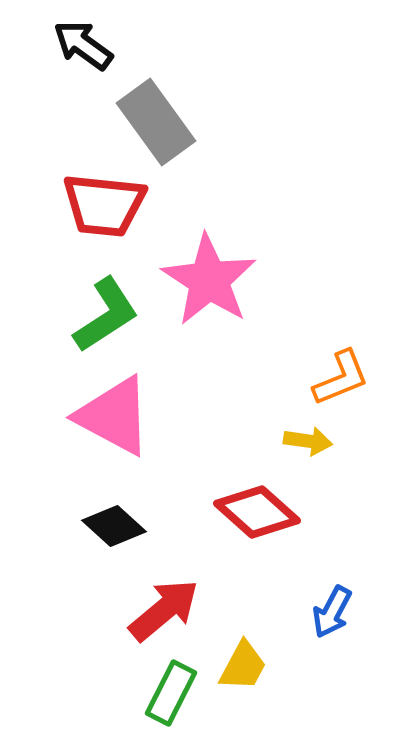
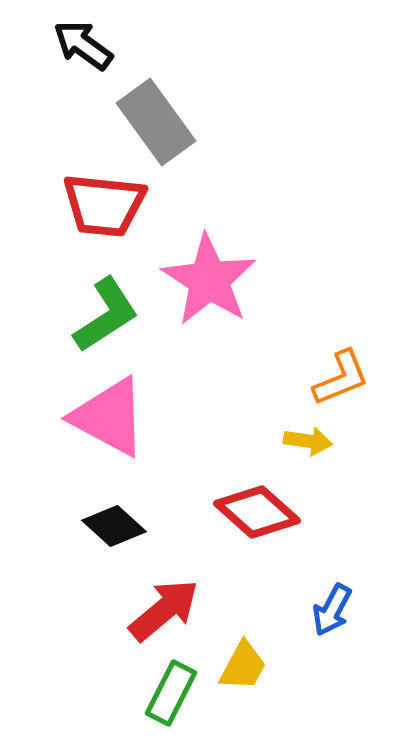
pink triangle: moved 5 px left, 1 px down
blue arrow: moved 2 px up
